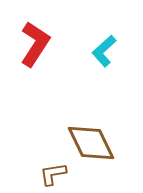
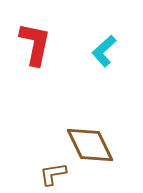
red L-shape: rotated 21 degrees counterclockwise
brown diamond: moved 1 px left, 2 px down
